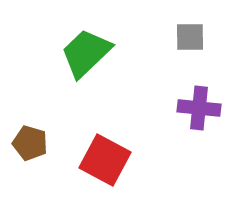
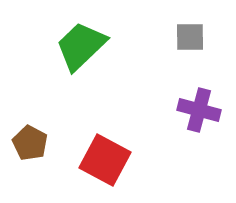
green trapezoid: moved 5 px left, 7 px up
purple cross: moved 2 px down; rotated 9 degrees clockwise
brown pentagon: rotated 12 degrees clockwise
